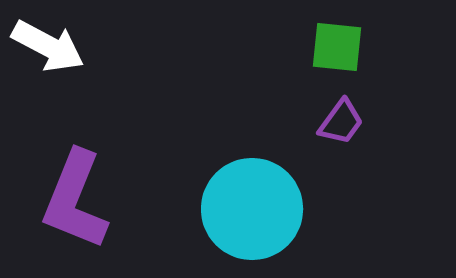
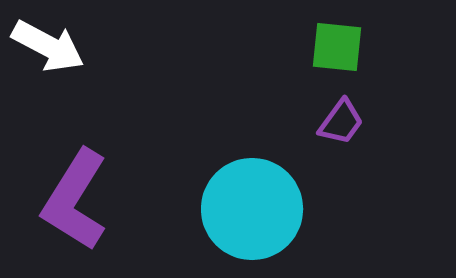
purple L-shape: rotated 10 degrees clockwise
